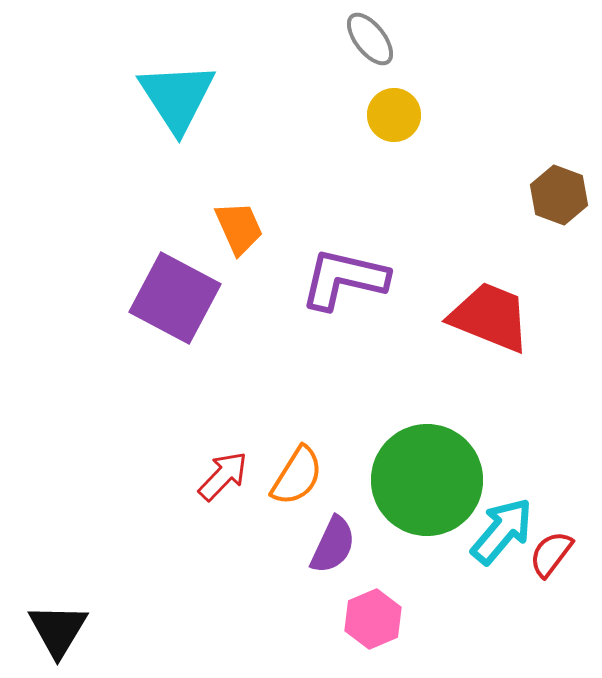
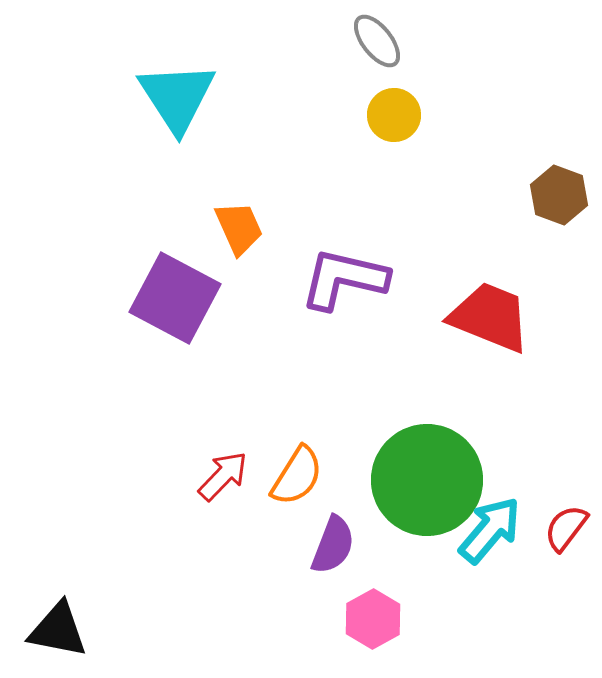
gray ellipse: moved 7 px right, 2 px down
cyan arrow: moved 12 px left, 1 px up
purple semicircle: rotated 4 degrees counterclockwise
red semicircle: moved 15 px right, 26 px up
pink hexagon: rotated 6 degrees counterclockwise
black triangle: rotated 50 degrees counterclockwise
